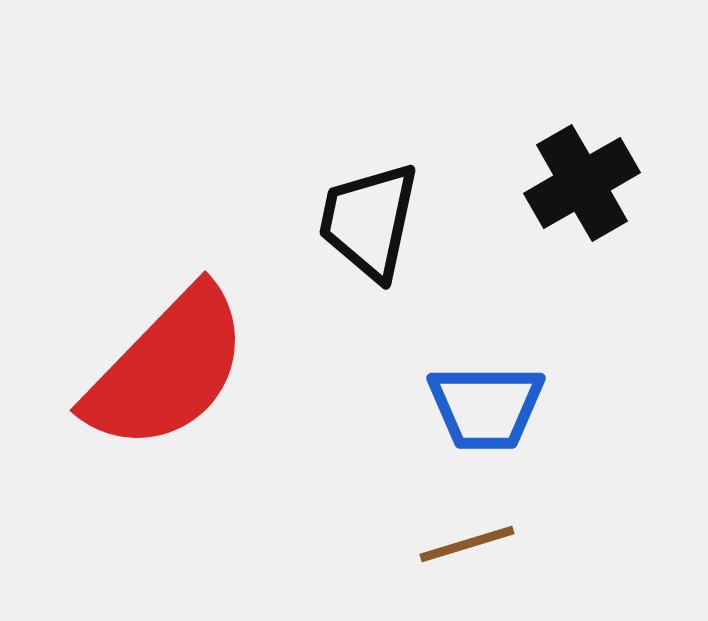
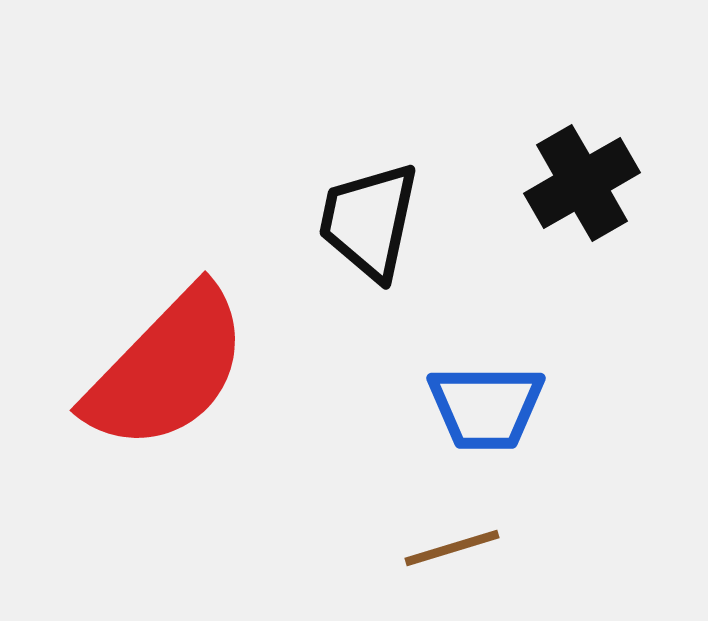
brown line: moved 15 px left, 4 px down
